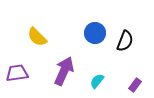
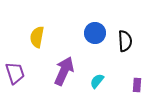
yellow semicircle: rotated 55 degrees clockwise
black semicircle: rotated 25 degrees counterclockwise
purple trapezoid: moved 2 px left; rotated 80 degrees clockwise
purple rectangle: moved 2 px right; rotated 32 degrees counterclockwise
